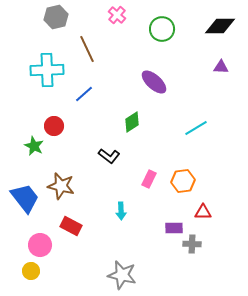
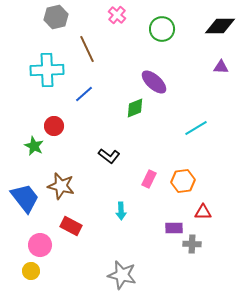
green diamond: moved 3 px right, 14 px up; rotated 10 degrees clockwise
